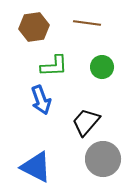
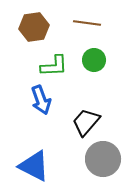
green circle: moved 8 px left, 7 px up
blue triangle: moved 2 px left, 1 px up
